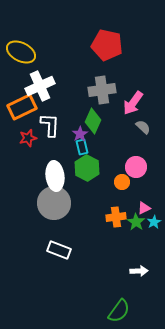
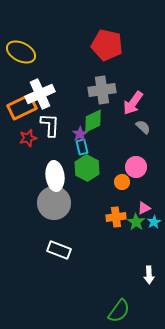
white cross: moved 8 px down
green diamond: rotated 40 degrees clockwise
white arrow: moved 10 px right, 4 px down; rotated 90 degrees clockwise
